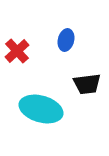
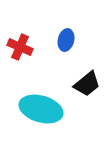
red cross: moved 3 px right, 4 px up; rotated 25 degrees counterclockwise
black trapezoid: rotated 32 degrees counterclockwise
